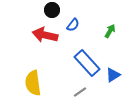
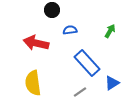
blue semicircle: moved 3 px left, 5 px down; rotated 136 degrees counterclockwise
red arrow: moved 9 px left, 8 px down
blue triangle: moved 1 px left, 8 px down
